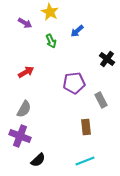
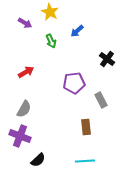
cyan line: rotated 18 degrees clockwise
